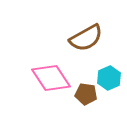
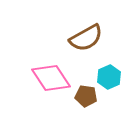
cyan hexagon: moved 1 px up
brown pentagon: moved 2 px down
